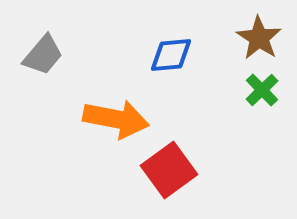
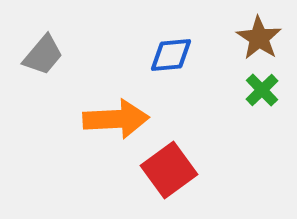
orange arrow: rotated 14 degrees counterclockwise
